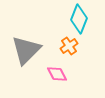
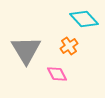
cyan diamond: moved 5 px right; rotated 64 degrees counterclockwise
gray triangle: rotated 16 degrees counterclockwise
